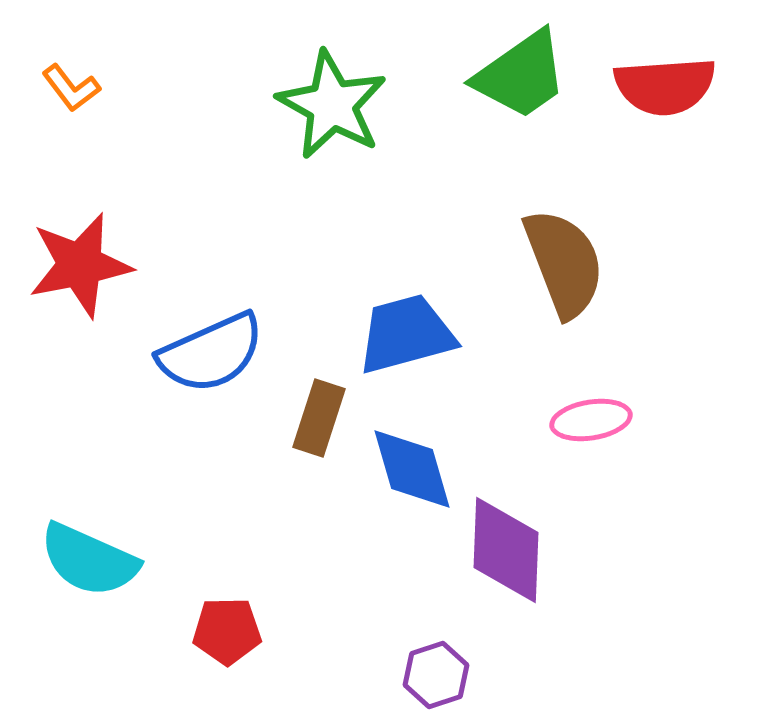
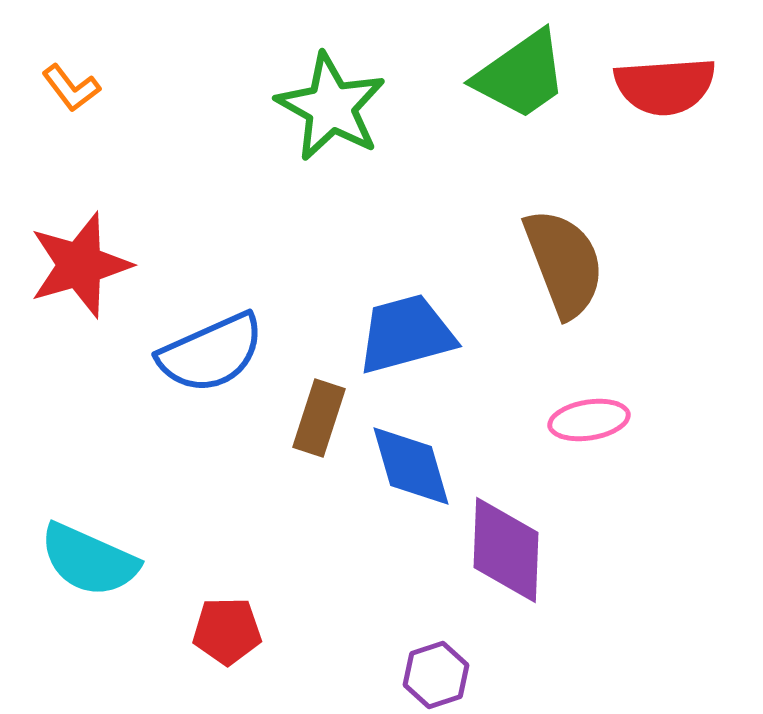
green star: moved 1 px left, 2 px down
red star: rotated 5 degrees counterclockwise
pink ellipse: moved 2 px left
blue diamond: moved 1 px left, 3 px up
